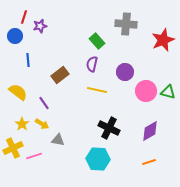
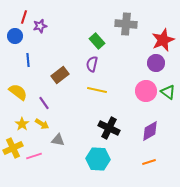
purple circle: moved 31 px right, 9 px up
green triangle: rotated 21 degrees clockwise
